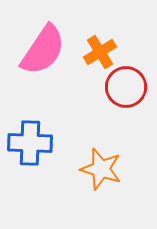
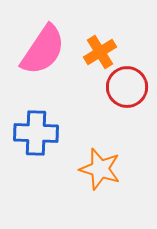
red circle: moved 1 px right
blue cross: moved 6 px right, 10 px up
orange star: moved 1 px left
